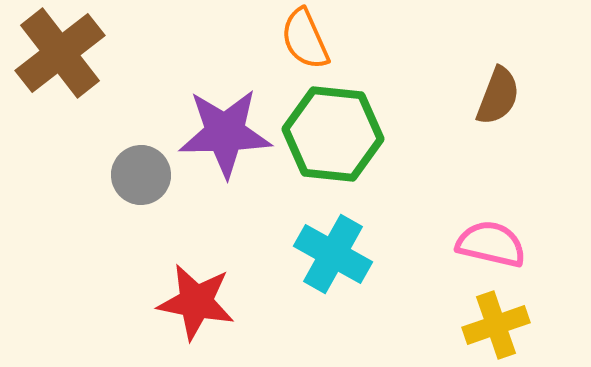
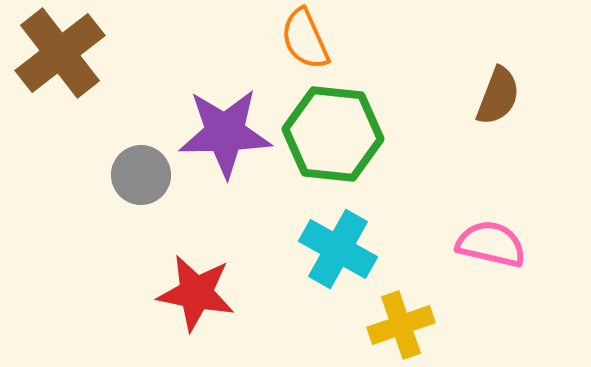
cyan cross: moved 5 px right, 5 px up
red star: moved 9 px up
yellow cross: moved 95 px left
